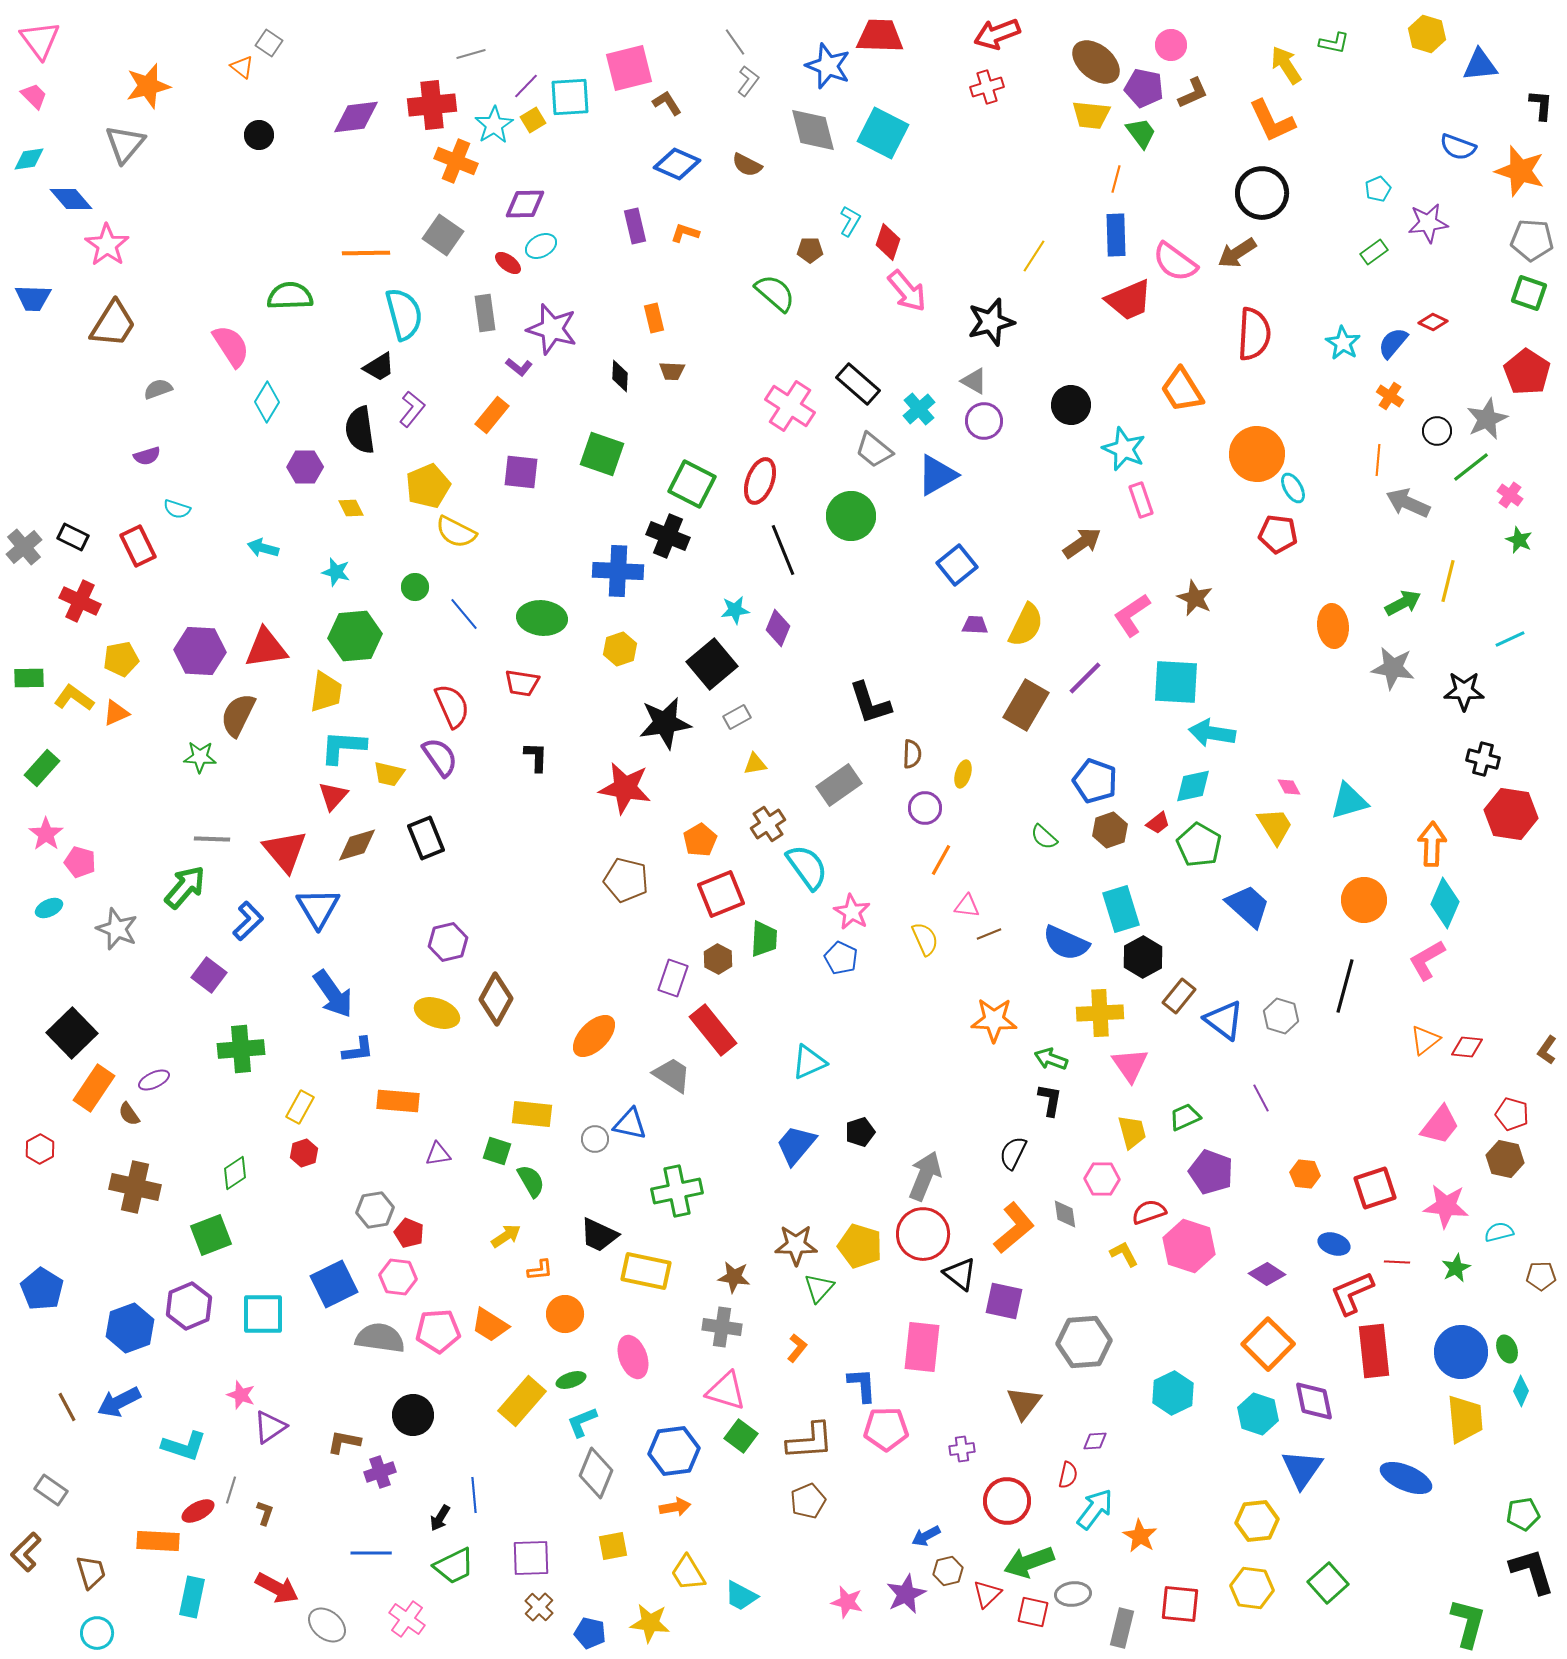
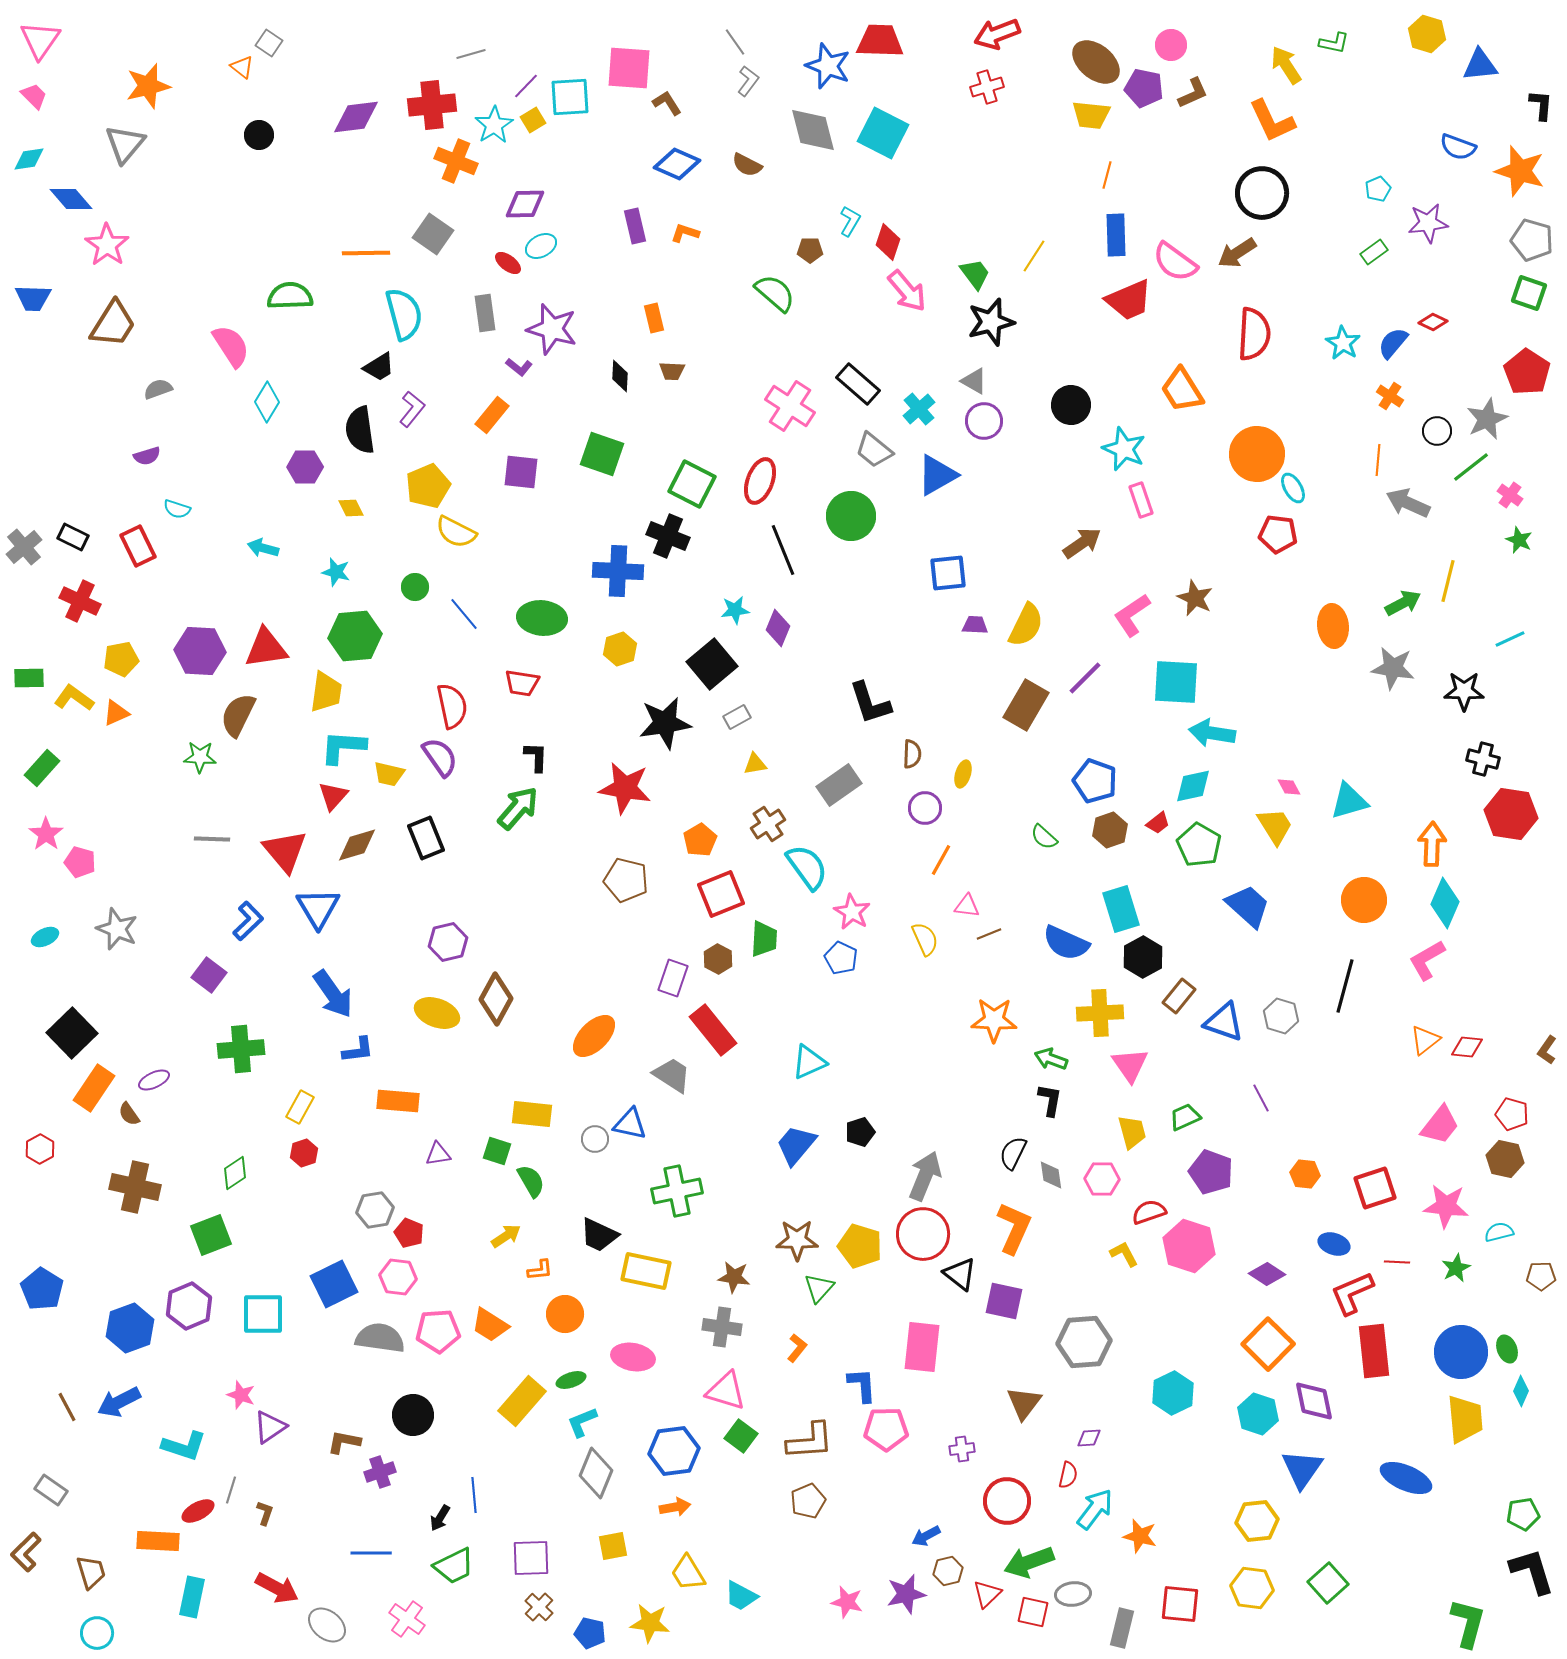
red trapezoid at (880, 36): moved 5 px down
pink triangle at (40, 40): rotated 12 degrees clockwise
pink square at (629, 68): rotated 18 degrees clockwise
green trapezoid at (1141, 133): moved 166 px left, 141 px down
orange line at (1116, 179): moved 9 px left, 4 px up
gray square at (443, 235): moved 10 px left, 1 px up
gray pentagon at (1532, 240): rotated 12 degrees clockwise
blue square at (957, 565): moved 9 px left, 8 px down; rotated 33 degrees clockwise
red semicircle at (452, 706): rotated 12 degrees clockwise
green arrow at (185, 887): moved 333 px right, 79 px up
cyan ellipse at (49, 908): moved 4 px left, 29 px down
blue triangle at (1224, 1020): moved 2 px down; rotated 18 degrees counterclockwise
gray diamond at (1065, 1214): moved 14 px left, 39 px up
orange L-shape at (1014, 1228): rotated 26 degrees counterclockwise
brown star at (796, 1245): moved 1 px right, 5 px up
pink ellipse at (633, 1357): rotated 60 degrees counterclockwise
purple diamond at (1095, 1441): moved 6 px left, 3 px up
orange star at (1140, 1536): rotated 16 degrees counterclockwise
purple star at (906, 1594): rotated 12 degrees clockwise
